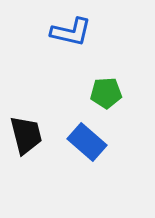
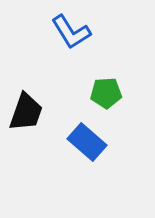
blue L-shape: rotated 45 degrees clockwise
black trapezoid: moved 23 px up; rotated 33 degrees clockwise
